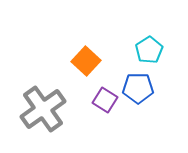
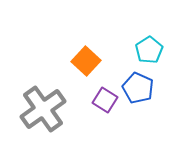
blue pentagon: rotated 24 degrees clockwise
